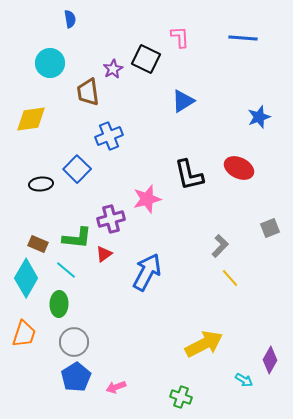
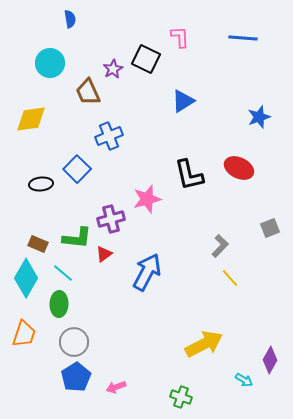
brown trapezoid: rotated 16 degrees counterclockwise
cyan line: moved 3 px left, 3 px down
